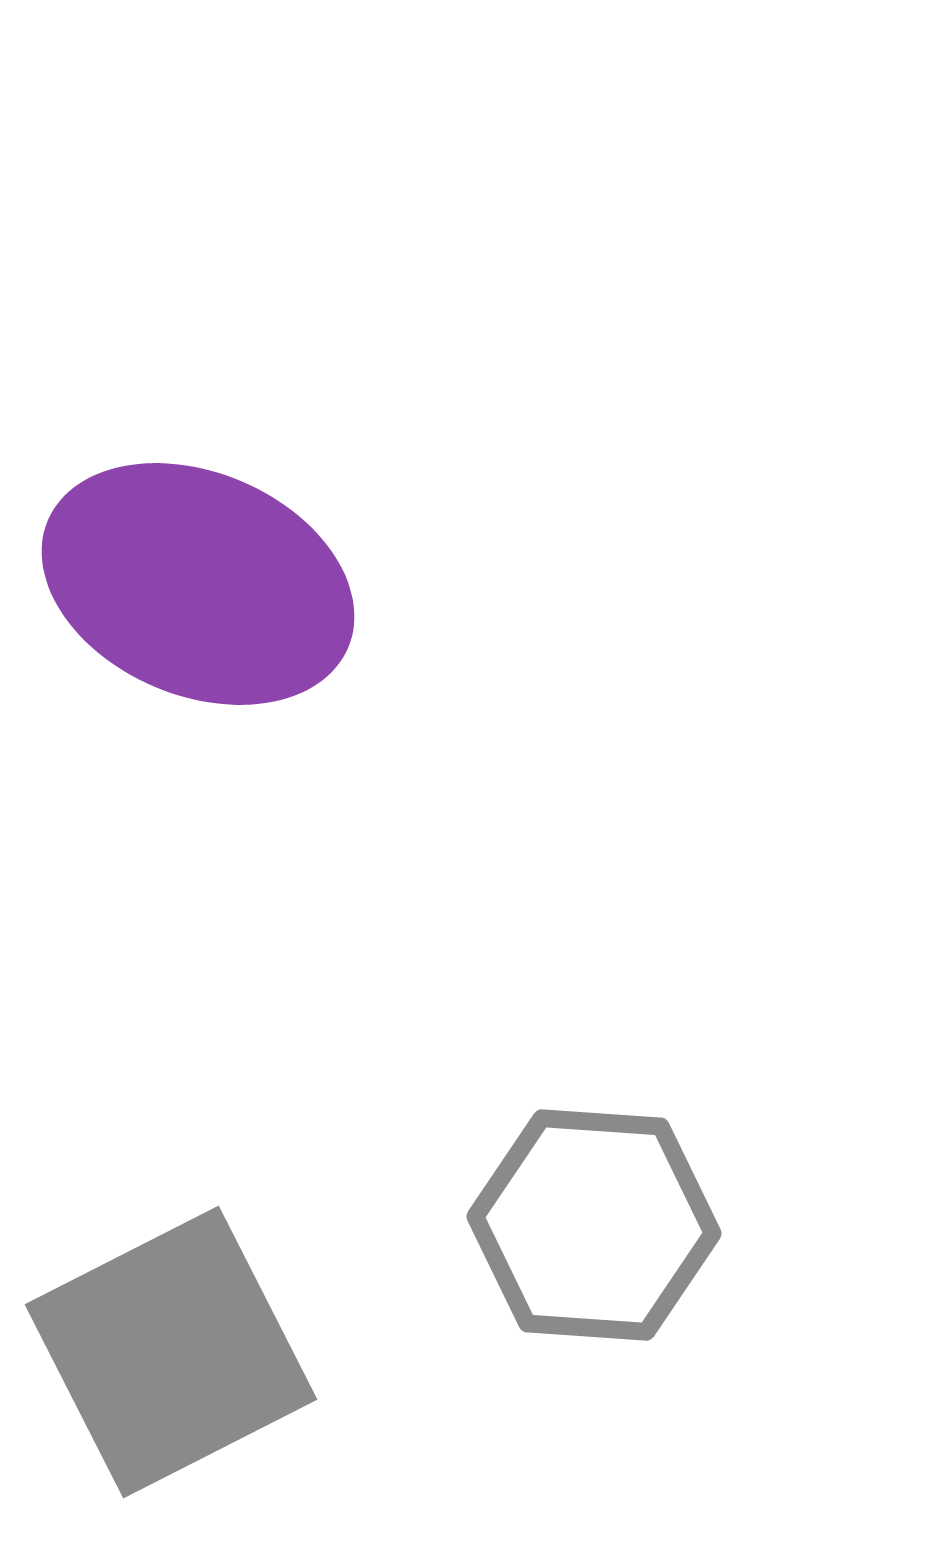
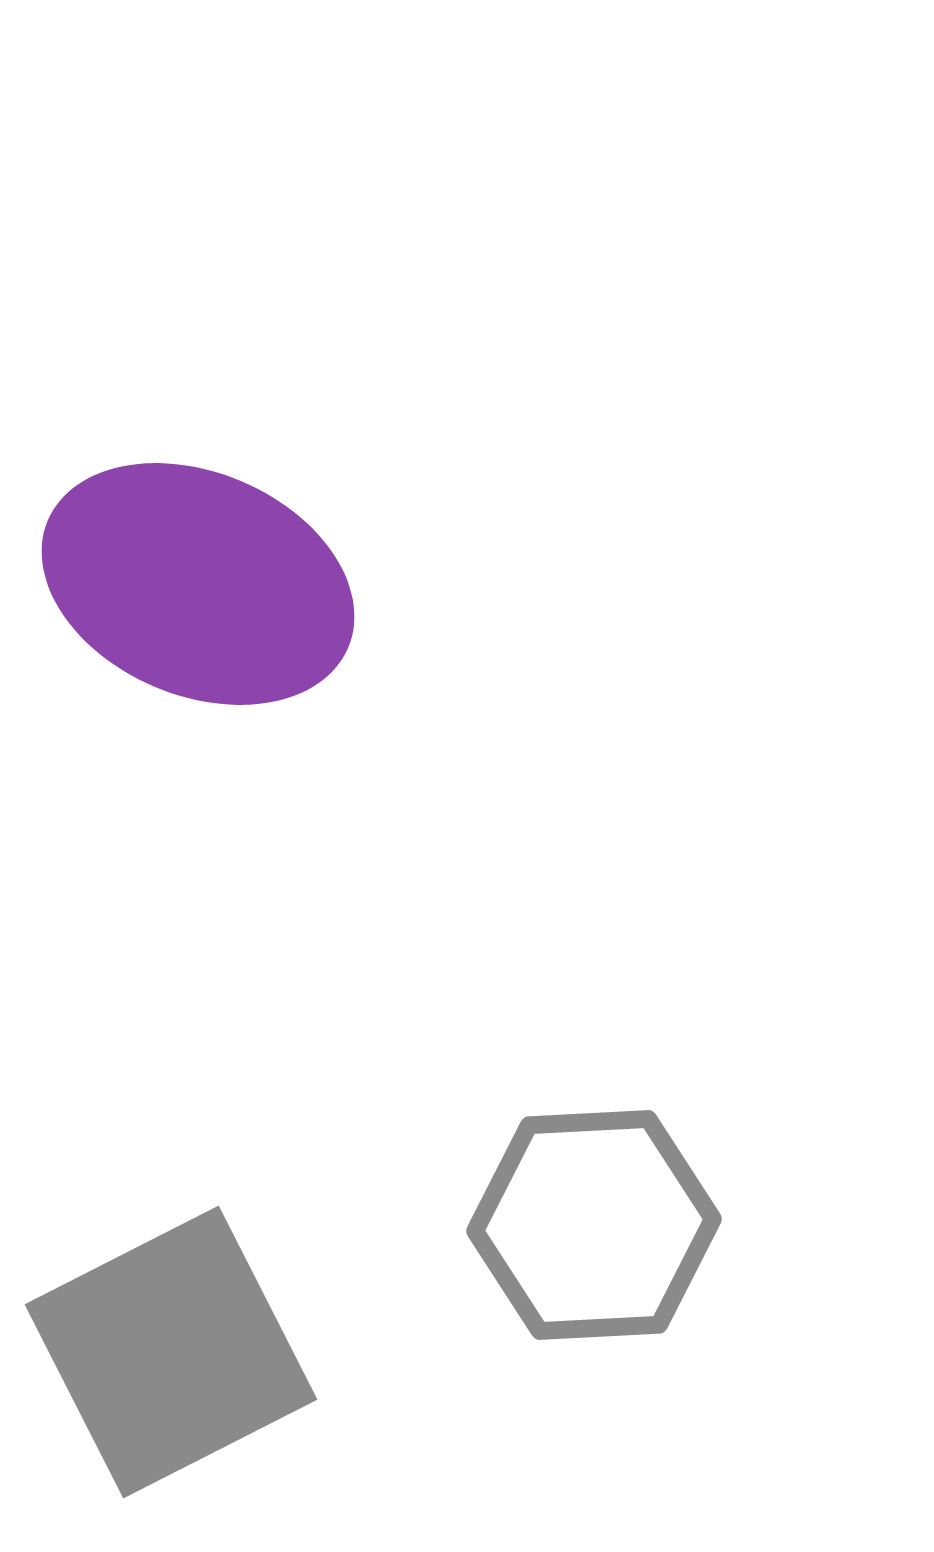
gray hexagon: rotated 7 degrees counterclockwise
